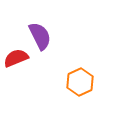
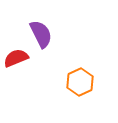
purple semicircle: moved 1 px right, 2 px up
